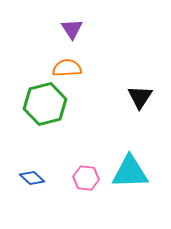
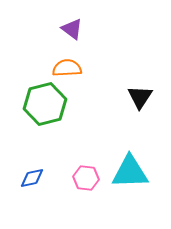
purple triangle: rotated 20 degrees counterclockwise
blue diamond: rotated 55 degrees counterclockwise
